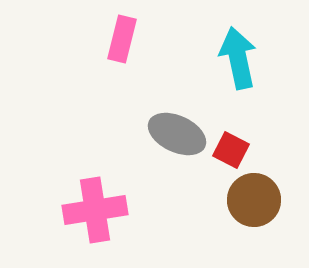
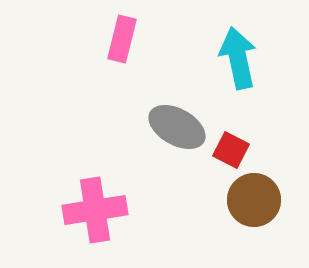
gray ellipse: moved 7 px up; rotated 4 degrees clockwise
